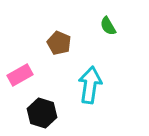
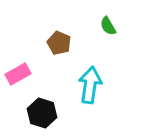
pink rectangle: moved 2 px left, 1 px up
